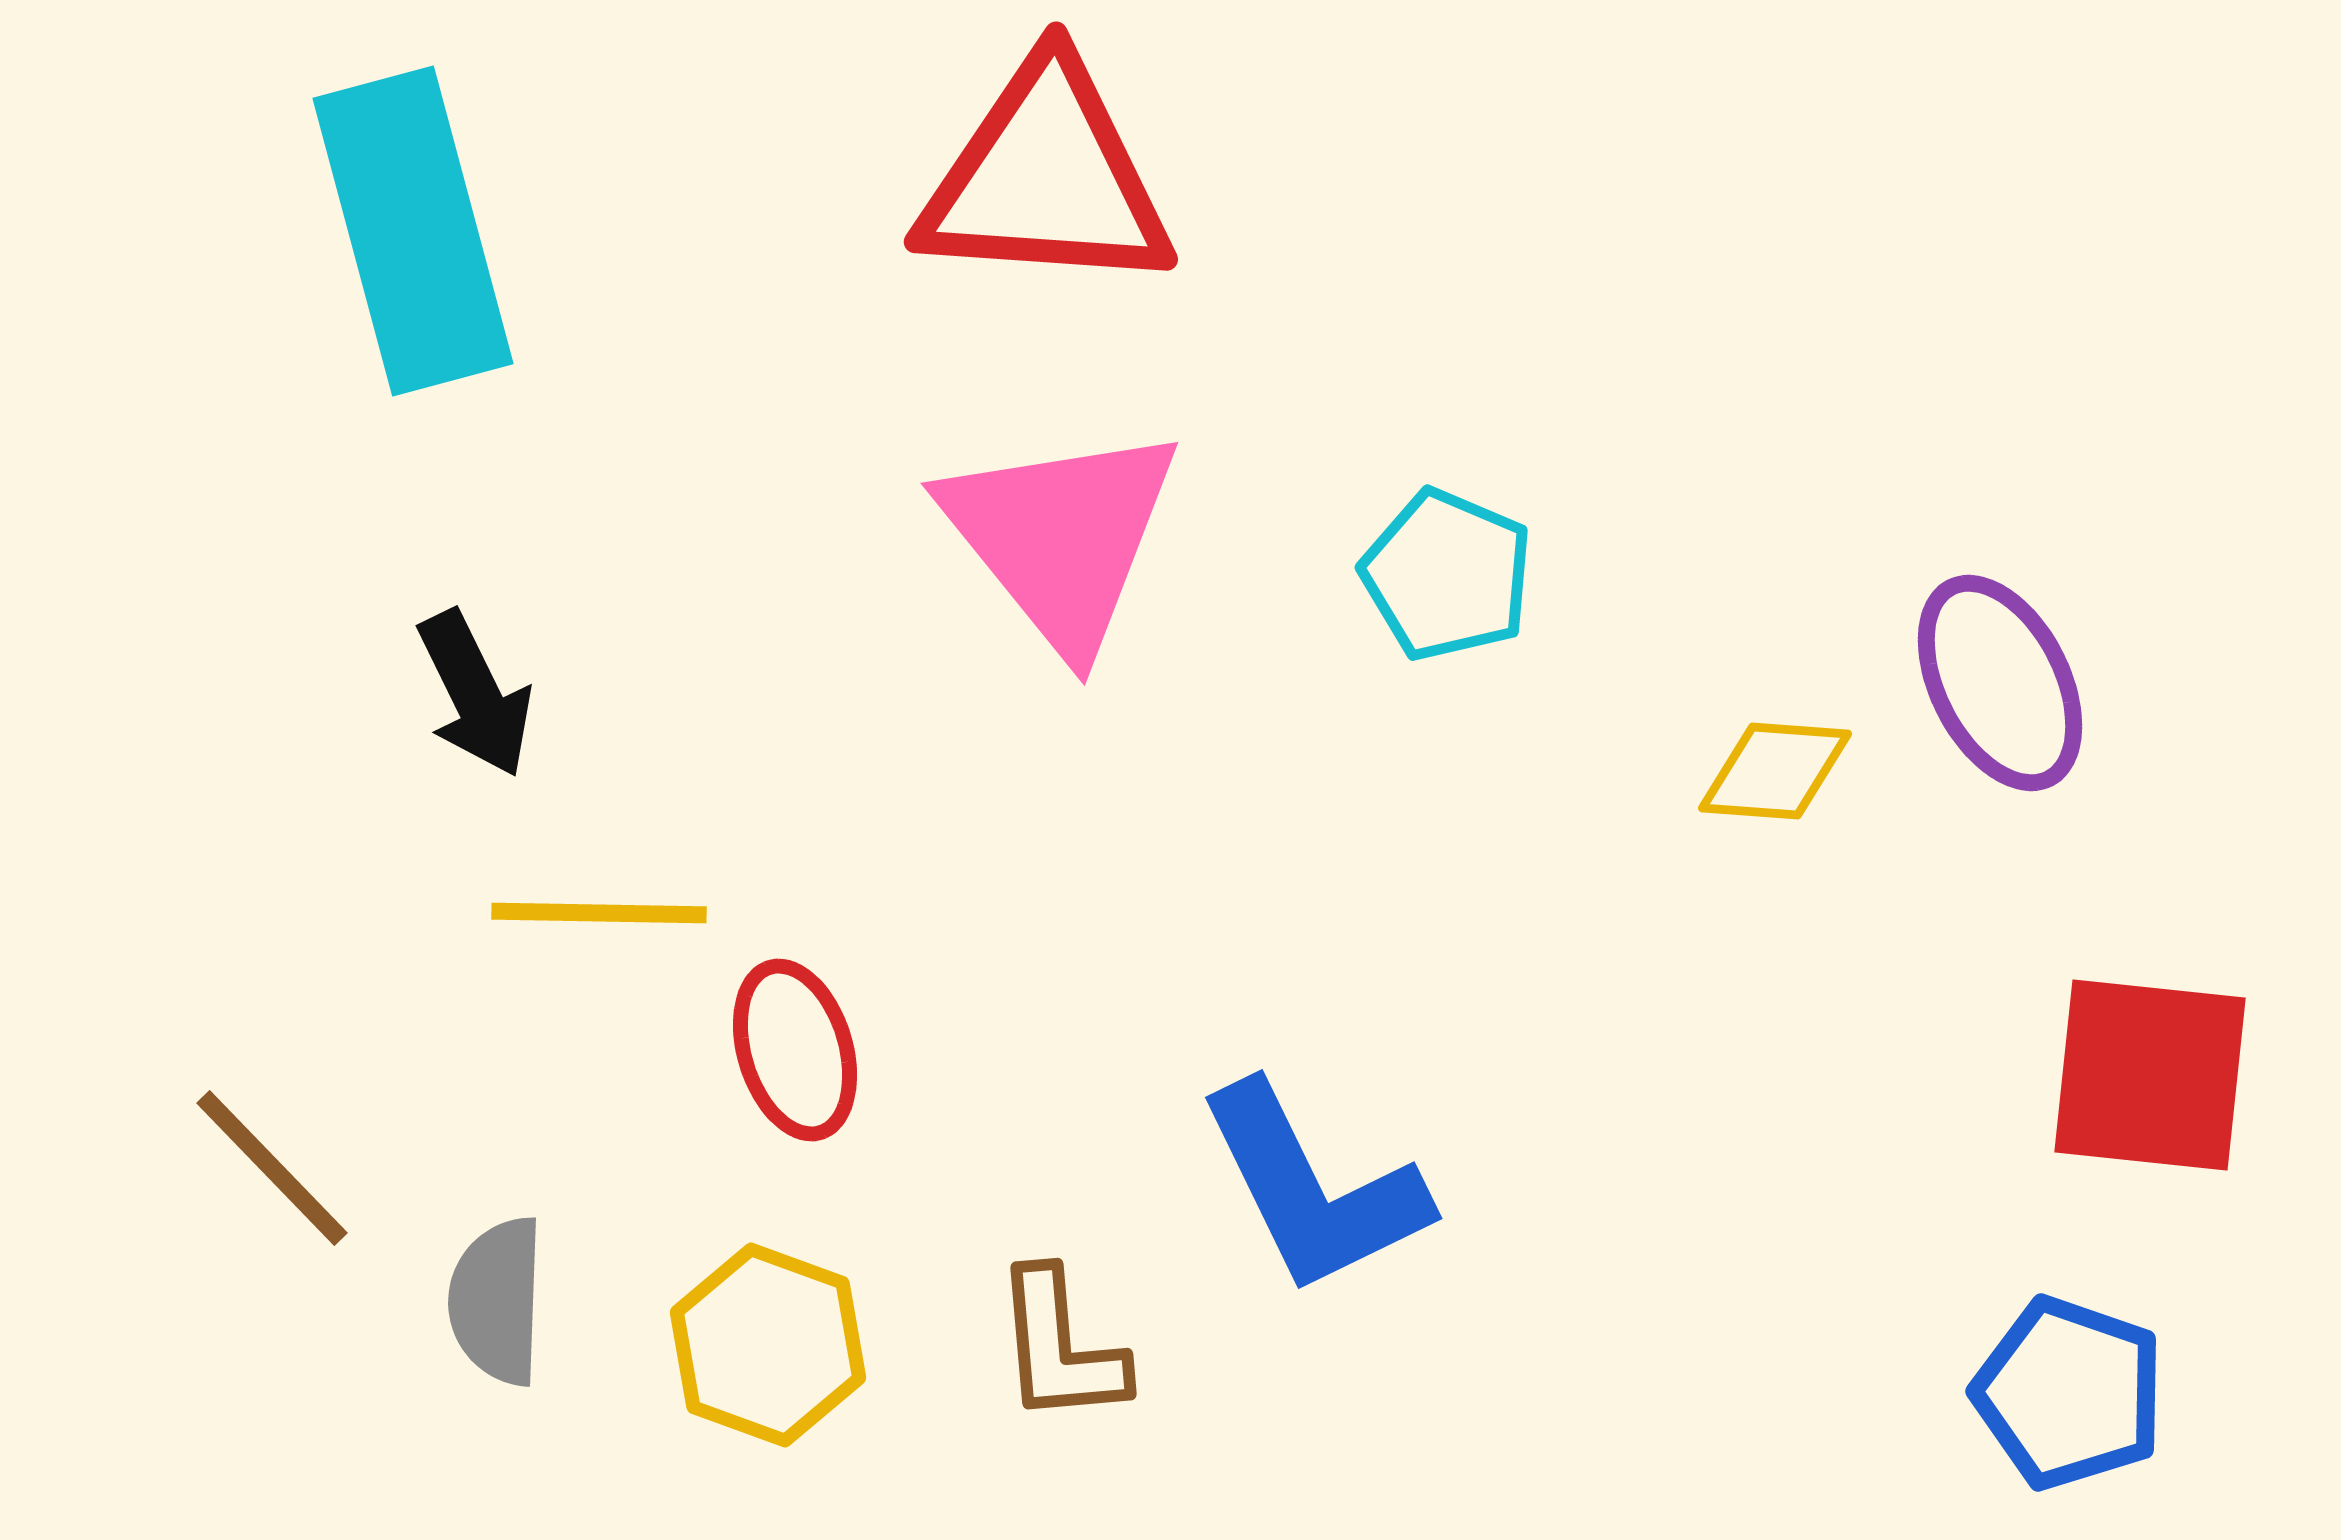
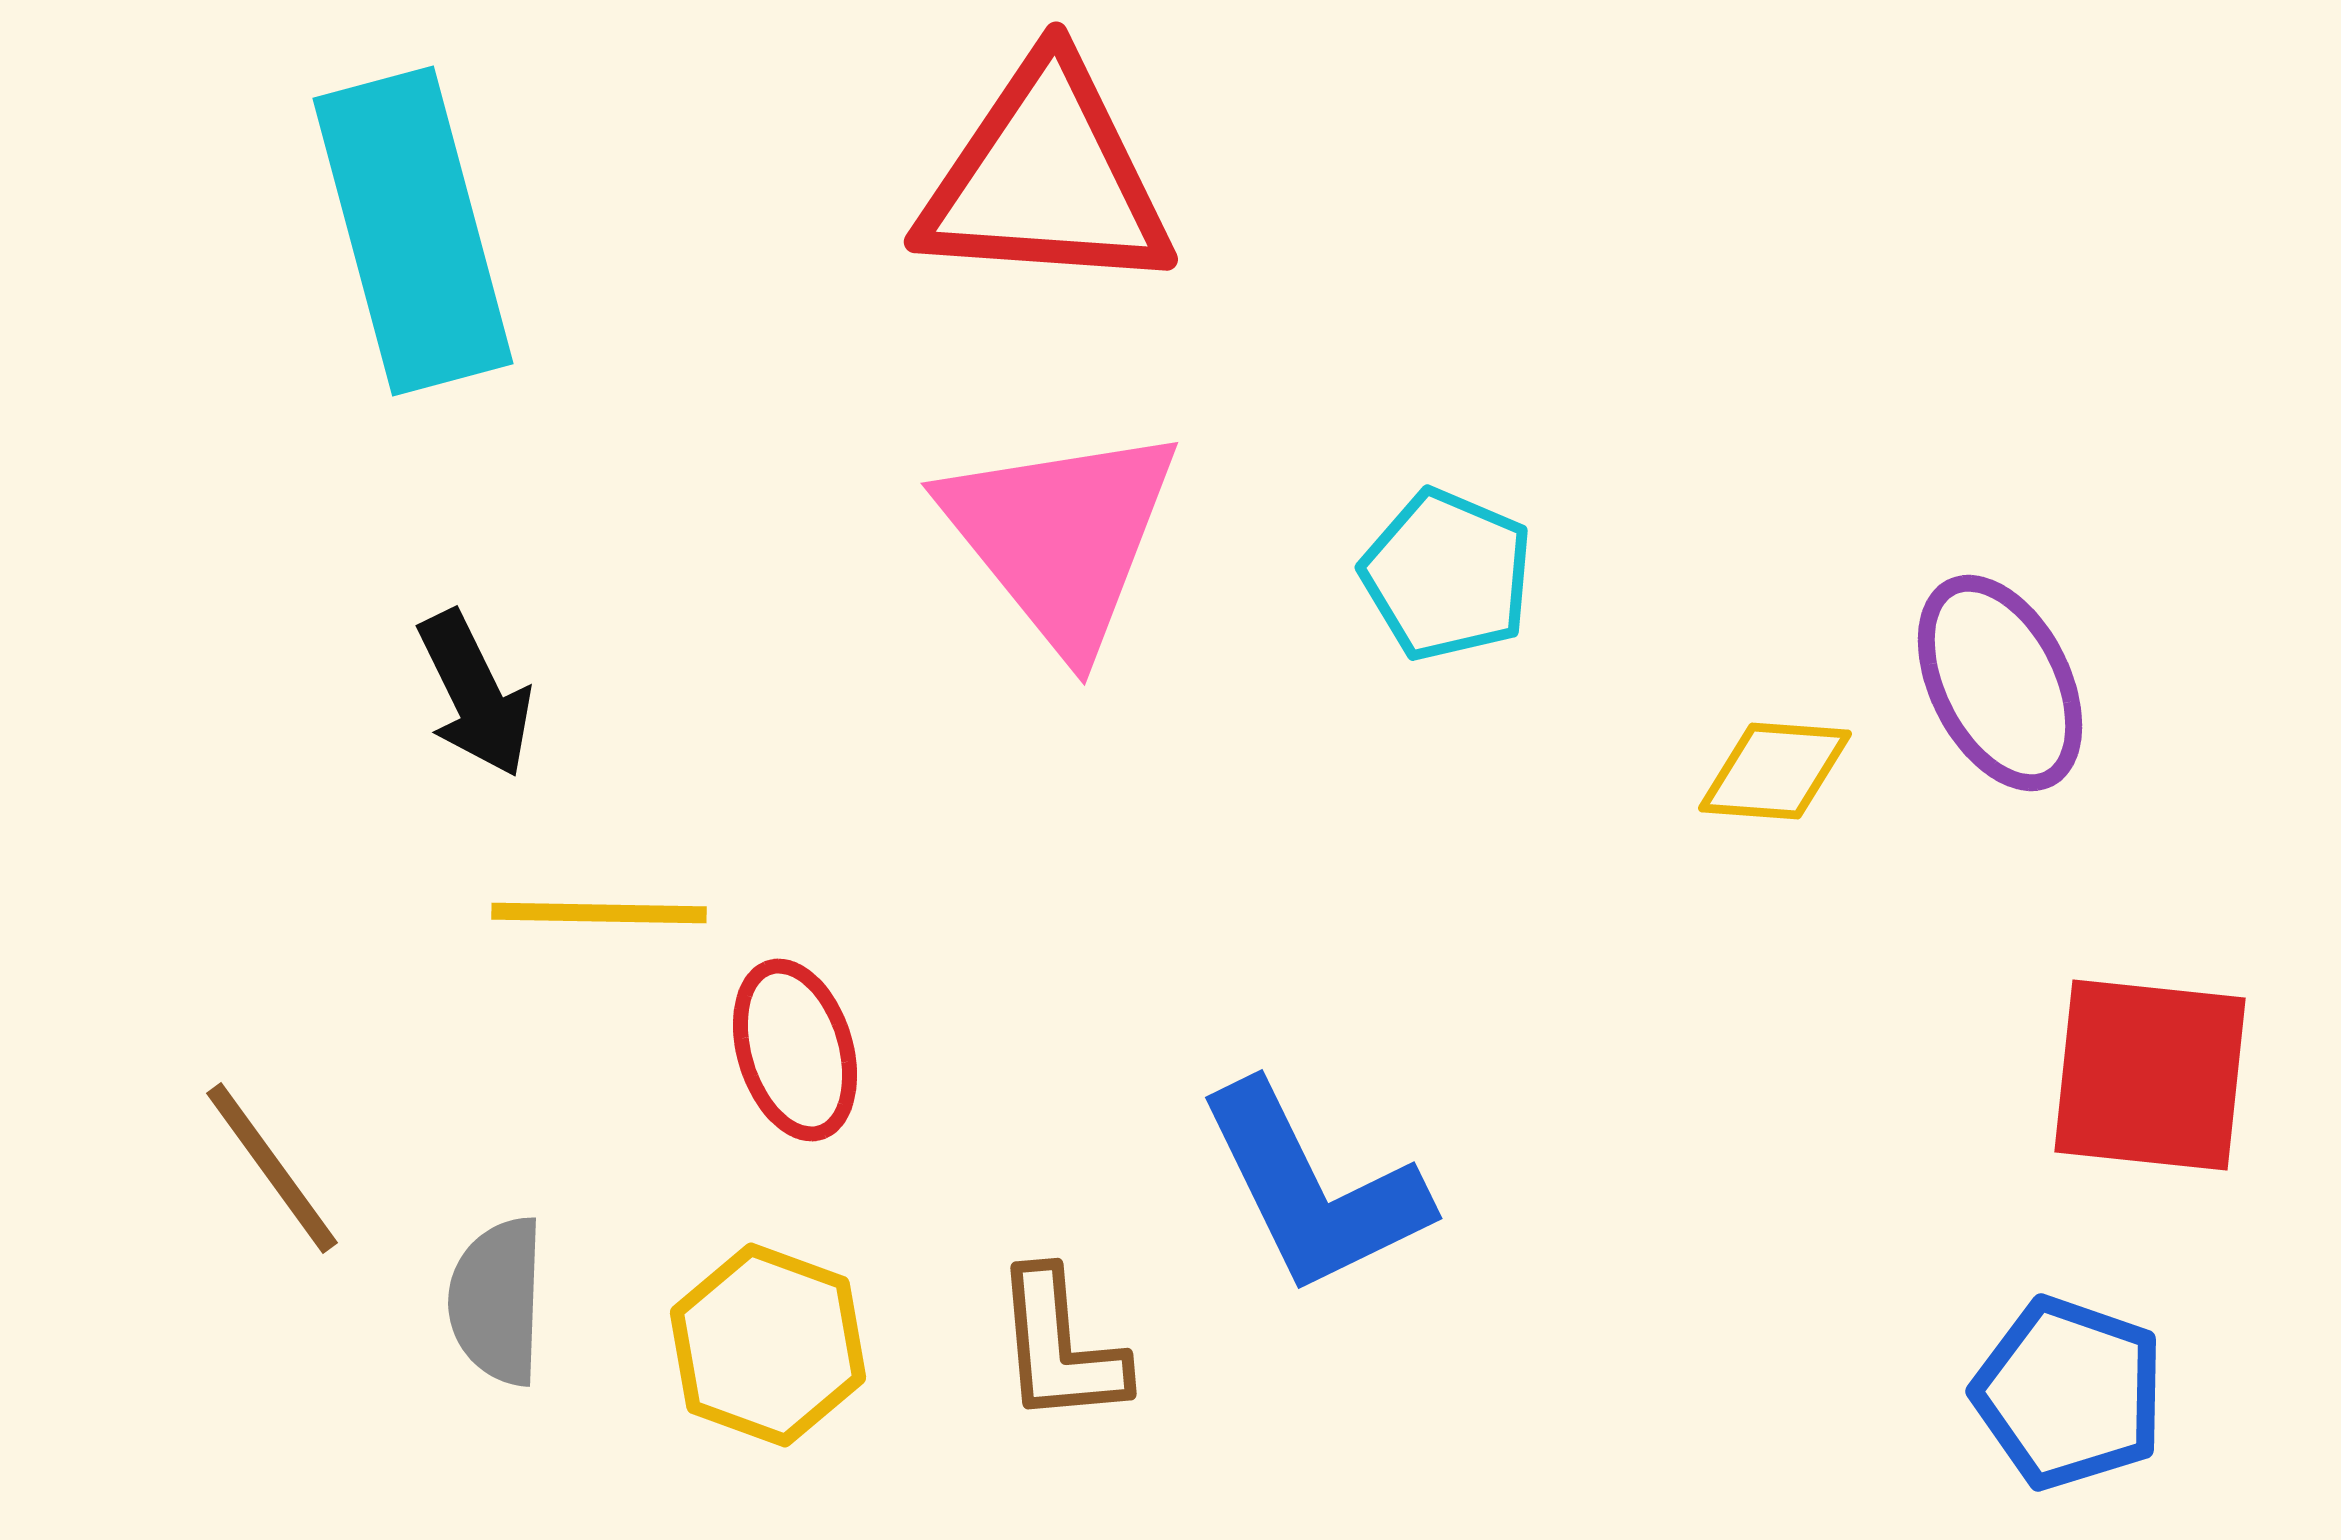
brown line: rotated 8 degrees clockwise
